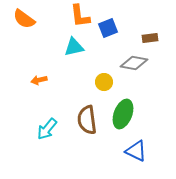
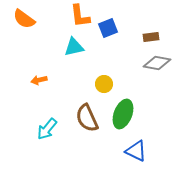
brown rectangle: moved 1 px right, 1 px up
gray diamond: moved 23 px right
yellow circle: moved 2 px down
brown semicircle: moved 2 px up; rotated 16 degrees counterclockwise
